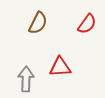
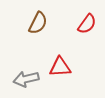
gray arrow: rotated 105 degrees counterclockwise
